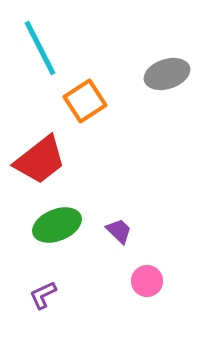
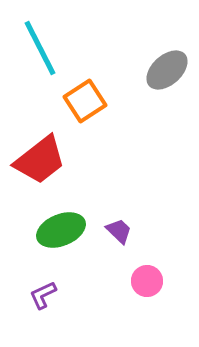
gray ellipse: moved 4 px up; rotated 24 degrees counterclockwise
green ellipse: moved 4 px right, 5 px down
